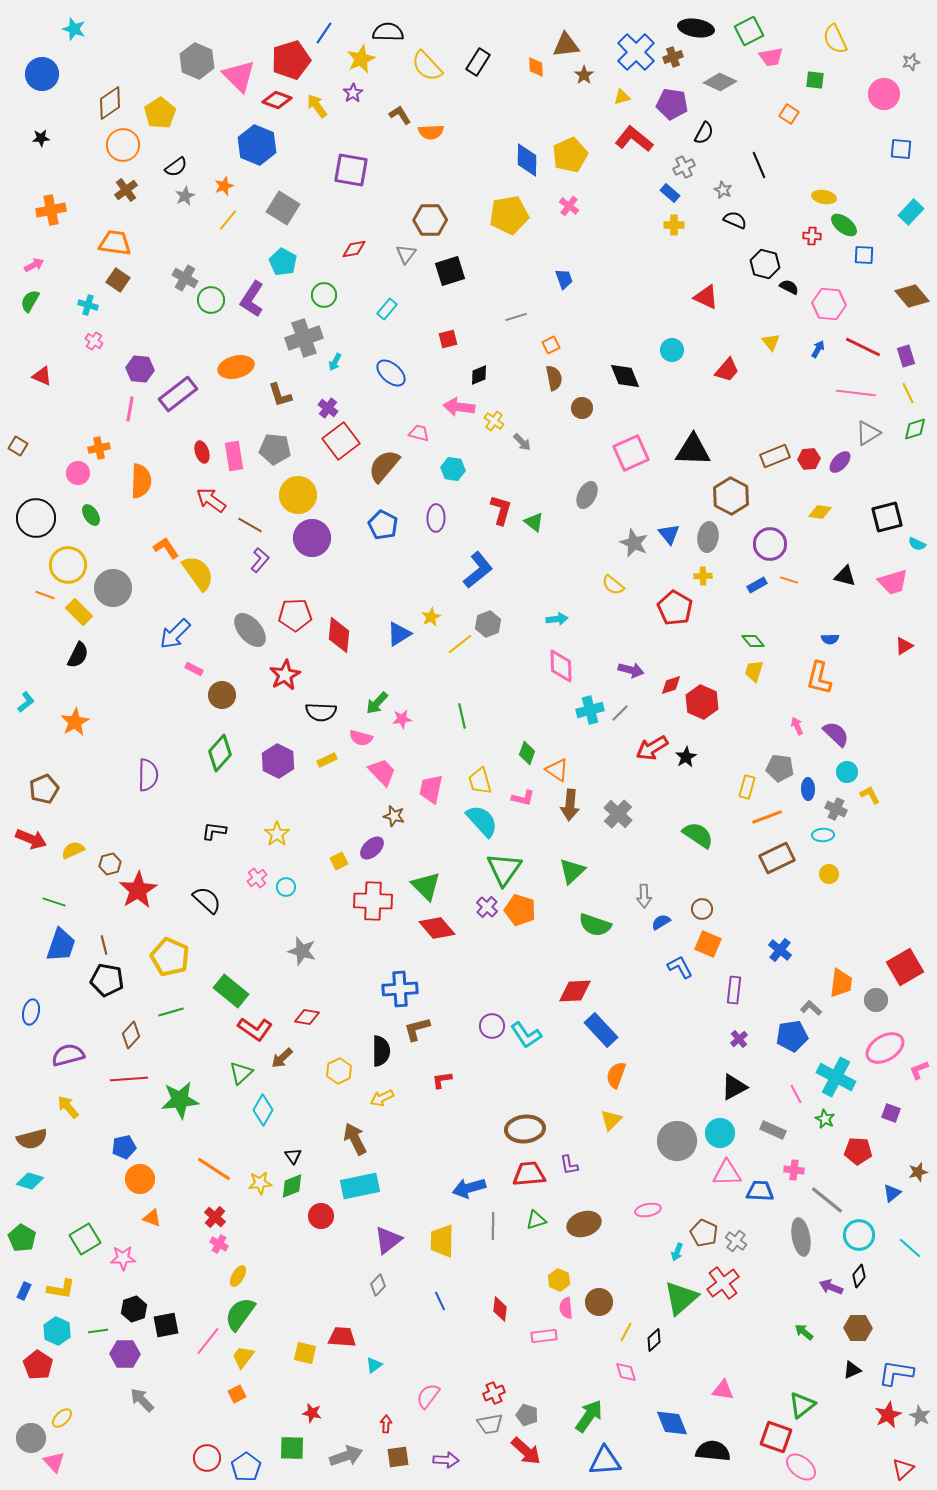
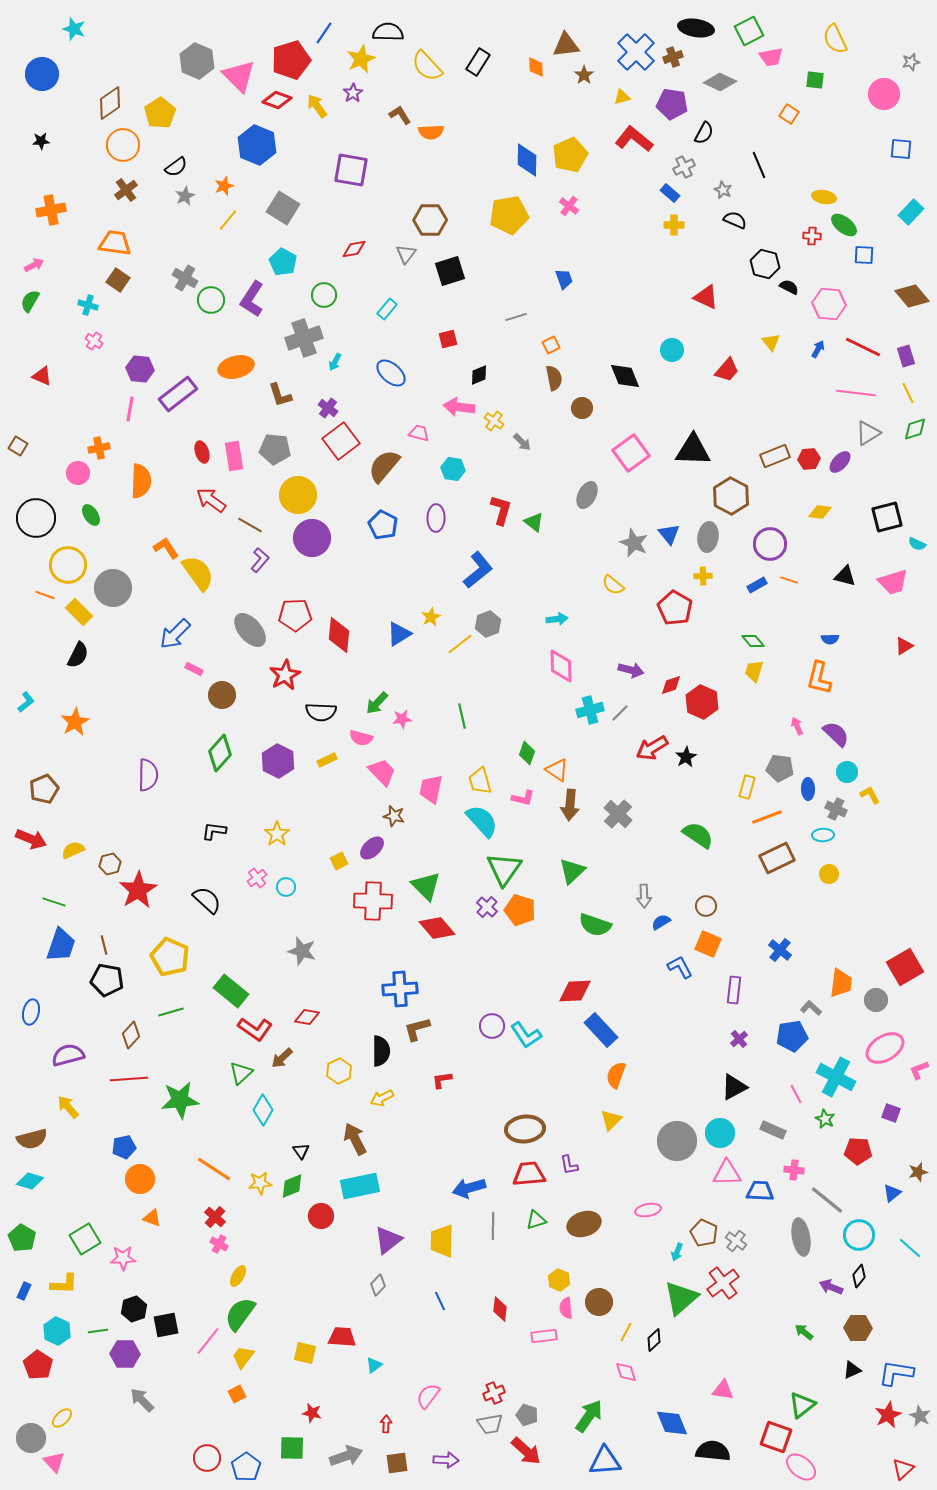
black star at (41, 138): moved 3 px down
pink square at (631, 453): rotated 12 degrees counterclockwise
brown circle at (702, 909): moved 4 px right, 3 px up
black triangle at (293, 1156): moved 8 px right, 5 px up
yellow L-shape at (61, 1289): moved 3 px right, 5 px up; rotated 8 degrees counterclockwise
brown square at (398, 1457): moved 1 px left, 6 px down
